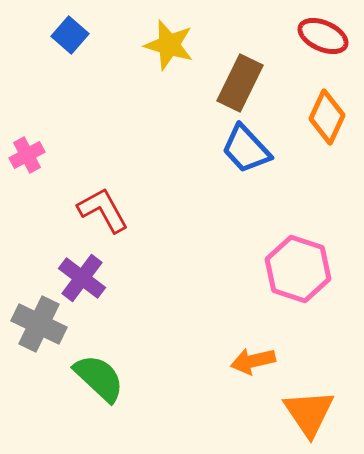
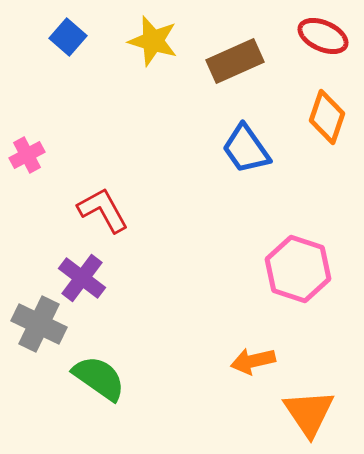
blue square: moved 2 px left, 2 px down
yellow star: moved 16 px left, 4 px up
brown rectangle: moved 5 px left, 22 px up; rotated 40 degrees clockwise
orange diamond: rotated 6 degrees counterclockwise
blue trapezoid: rotated 8 degrees clockwise
green semicircle: rotated 8 degrees counterclockwise
